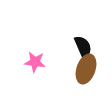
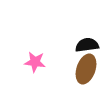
black semicircle: moved 4 px right, 2 px up; rotated 75 degrees counterclockwise
